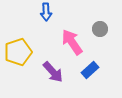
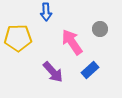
yellow pentagon: moved 14 px up; rotated 16 degrees clockwise
